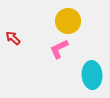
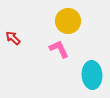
pink L-shape: rotated 90 degrees clockwise
